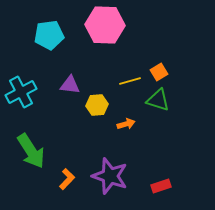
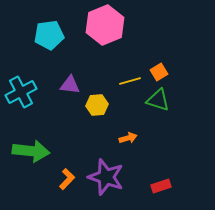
pink hexagon: rotated 24 degrees counterclockwise
orange arrow: moved 2 px right, 14 px down
green arrow: rotated 51 degrees counterclockwise
purple star: moved 4 px left, 1 px down
